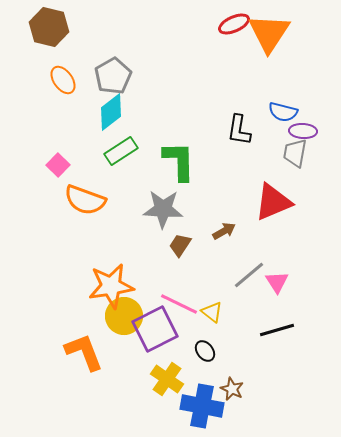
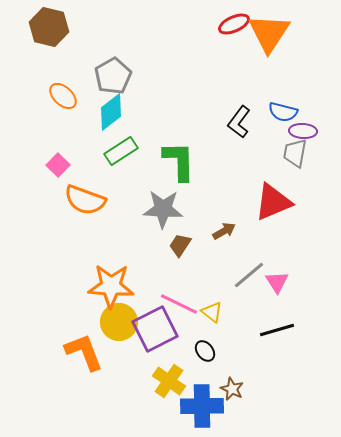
orange ellipse: moved 16 px down; rotated 12 degrees counterclockwise
black L-shape: moved 8 px up; rotated 28 degrees clockwise
orange star: rotated 12 degrees clockwise
yellow circle: moved 5 px left, 6 px down
yellow cross: moved 2 px right, 2 px down
blue cross: rotated 12 degrees counterclockwise
